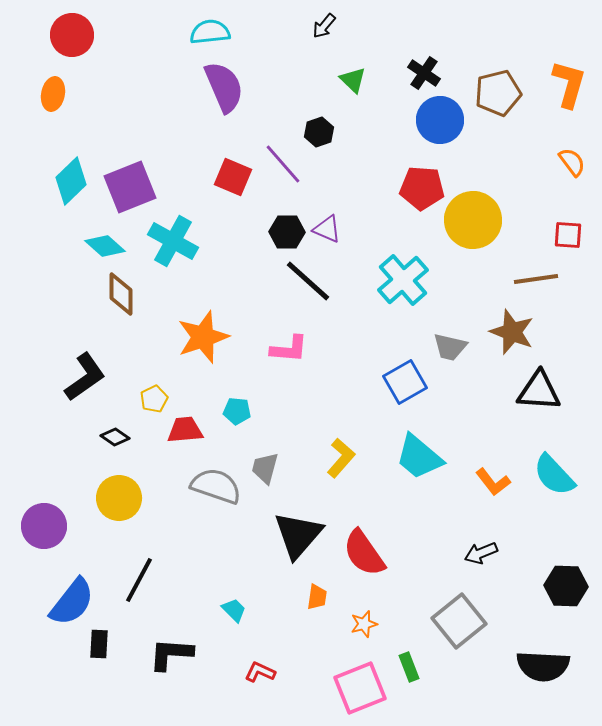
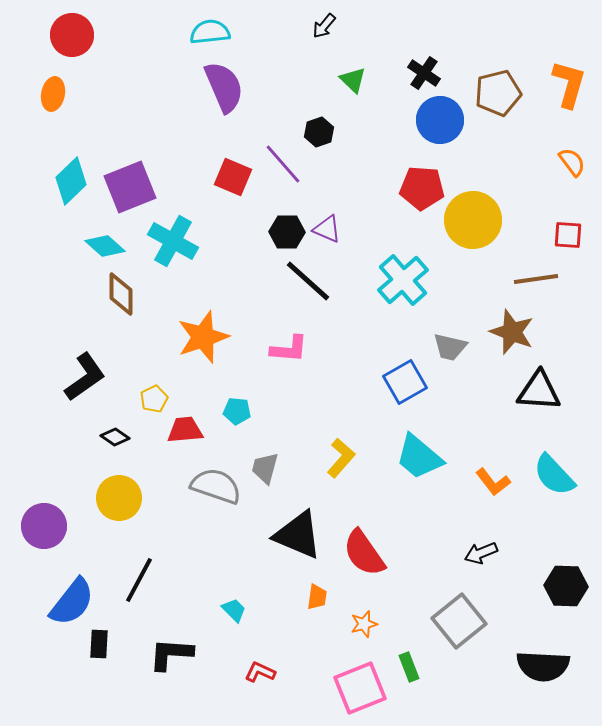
black triangle at (298, 535): rotated 48 degrees counterclockwise
